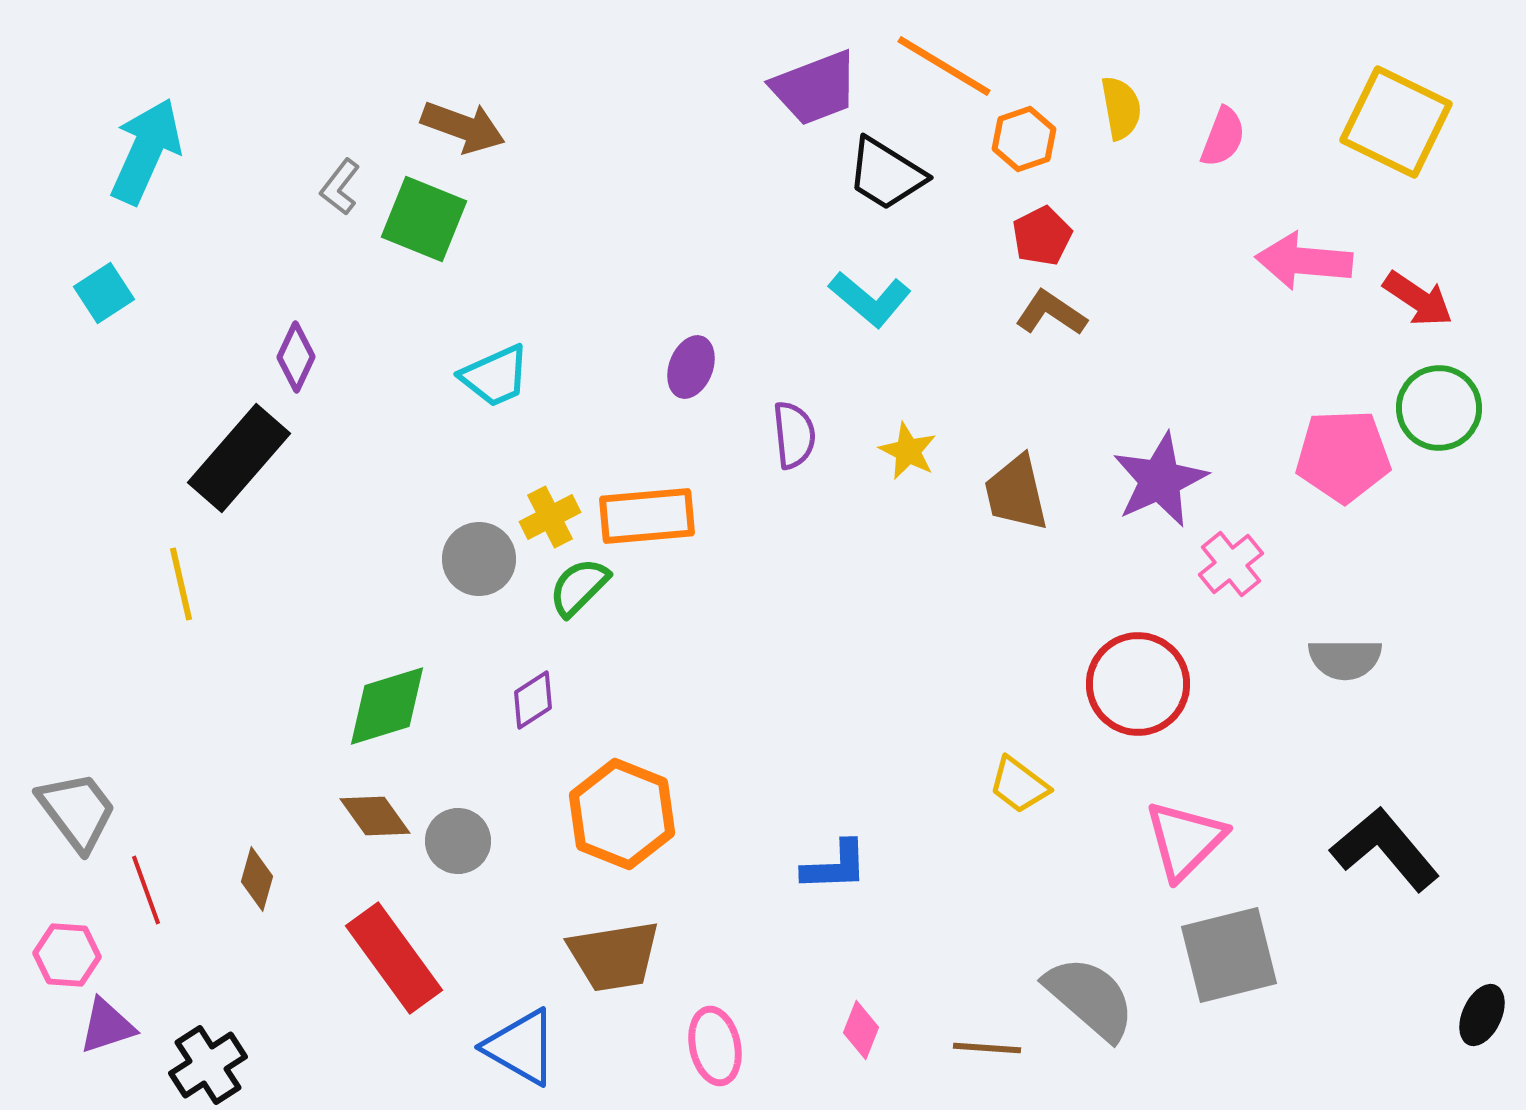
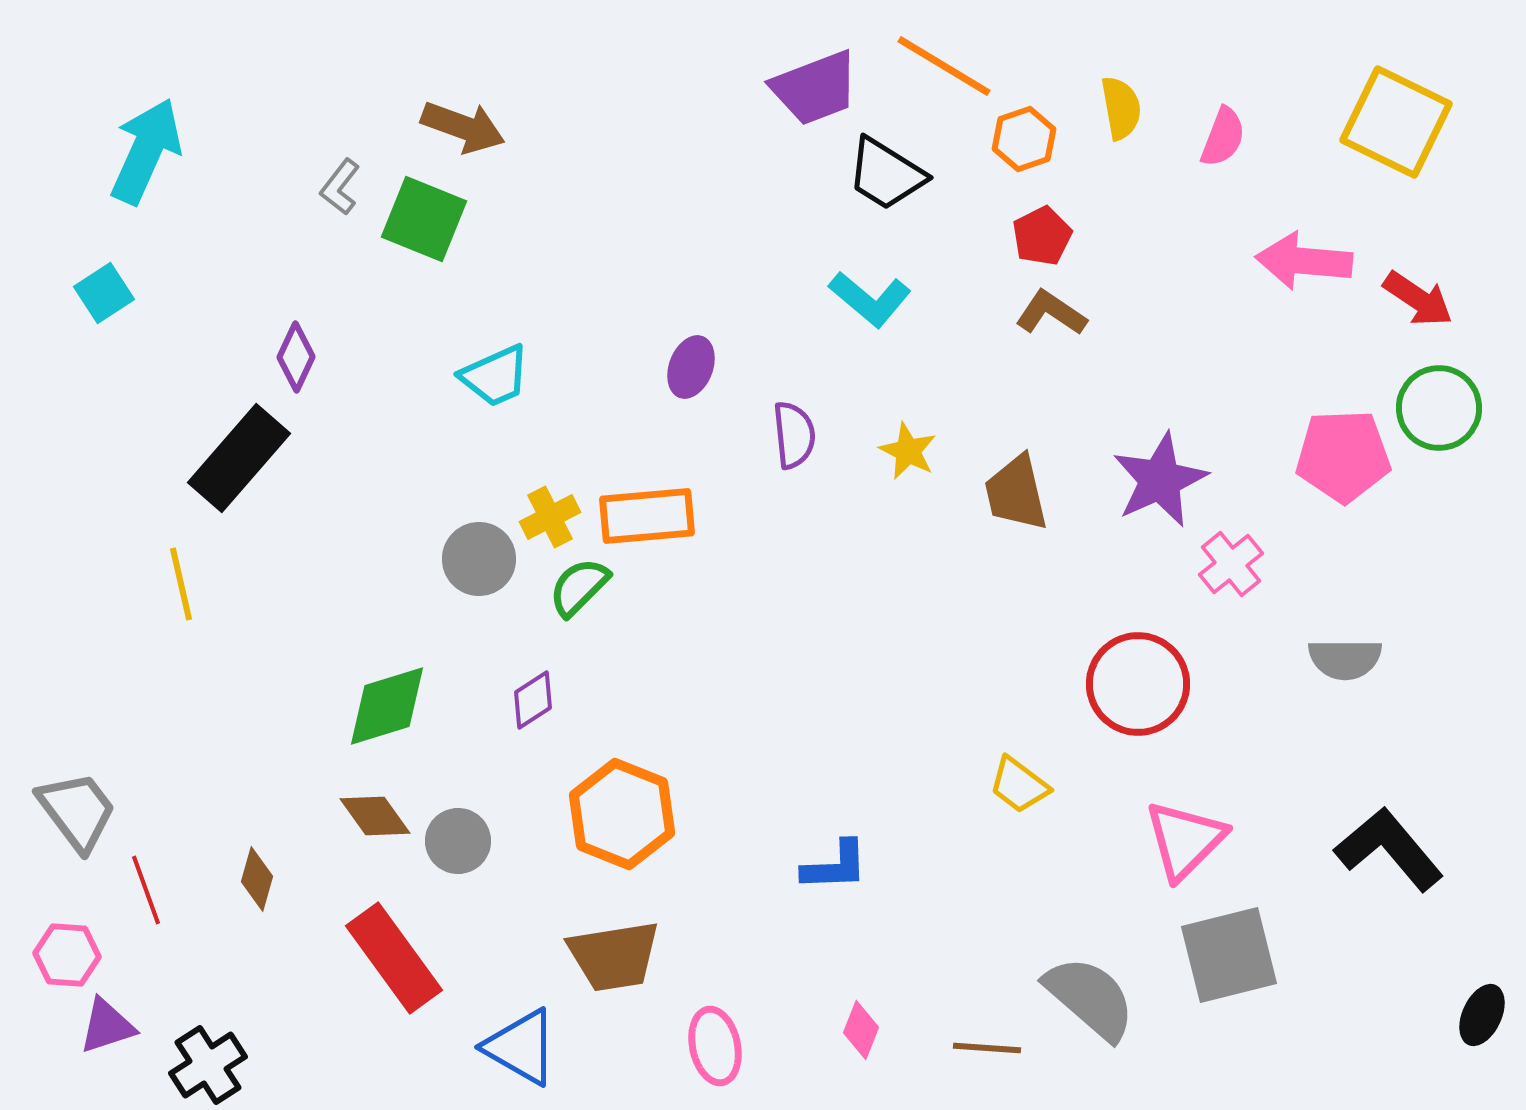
black L-shape at (1385, 849): moved 4 px right
